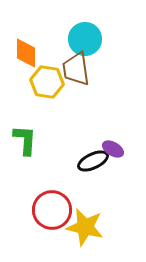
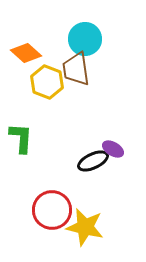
orange diamond: rotated 48 degrees counterclockwise
yellow hexagon: rotated 12 degrees clockwise
green L-shape: moved 4 px left, 2 px up
